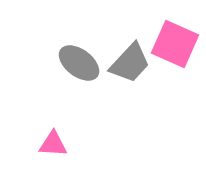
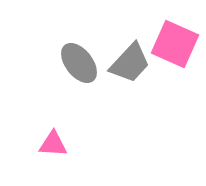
gray ellipse: rotated 15 degrees clockwise
